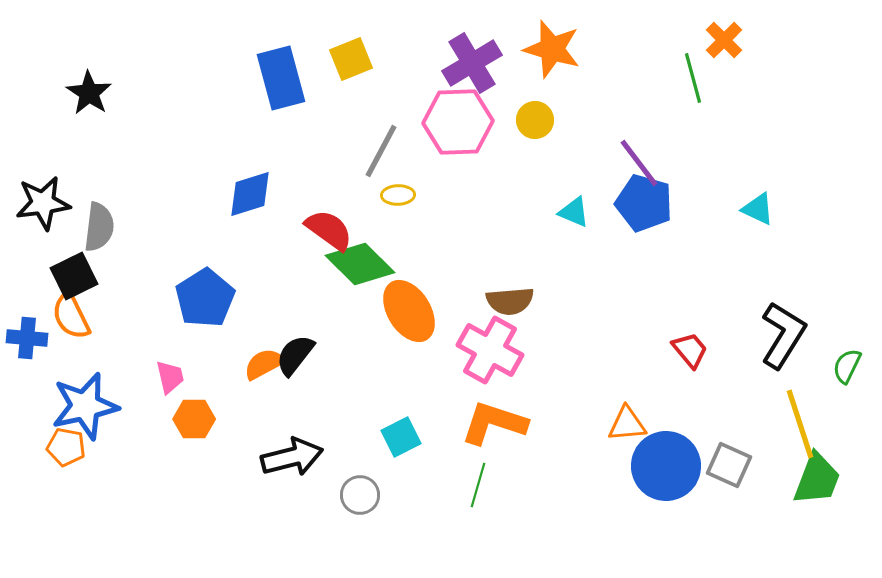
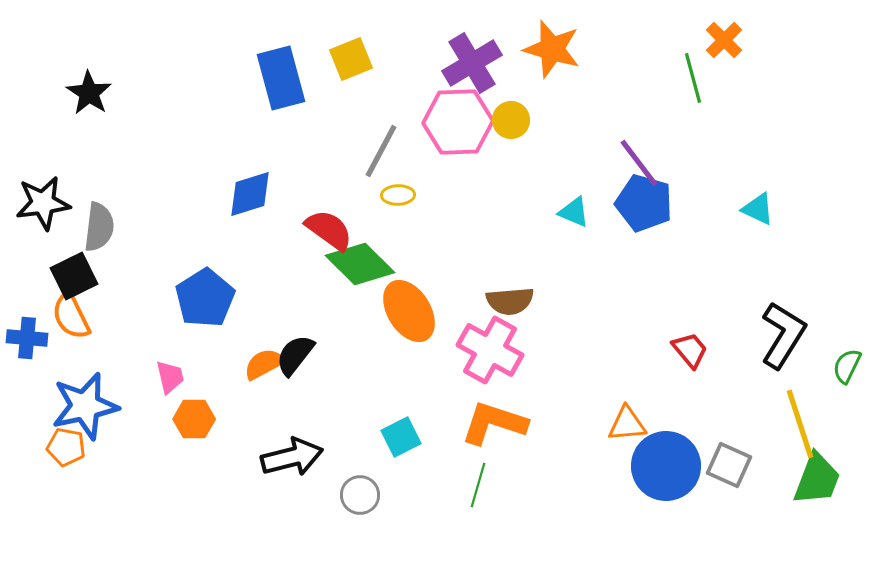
yellow circle at (535, 120): moved 24 px left
